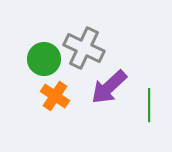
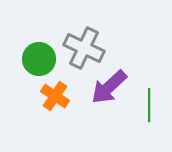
green circle: moved 5 px left
